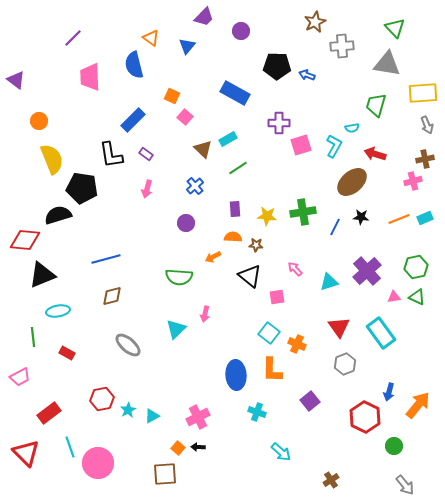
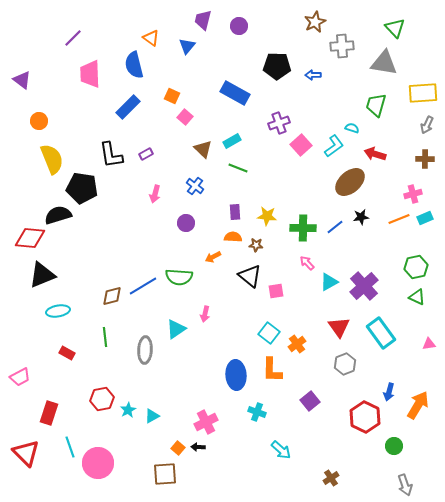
purple trapezoid at (204, 17): moved 1 px left, 3 px down; rotated 150 degrees clockwise
purple circle at (241, 31): moved 2 px left, 5 px up
gray triangle at (387, 64): moved 3 px left, 1 px up
blue arrow at (307, 75): moved 6 px right; rotated 21 degrees counterclockwise
pink trapezoid at (90, 77): moved 3 px up
purple triangle at (16, 80): moved 6 px right
blue rectangle at (133, 120): moved 5 px left, 13 px up
purple cross at (279, 123): rotated 20 degrees counterclockwise
gray arrow at (427, 125): rotated 48 degrees clockwise
cyan semicircle at (352, 128): rotated 152 degrees counterclockwise
cyan rectangle at (228, 139): moved 4 px right, 2 px down
pink square at (301, 145): rotated 25 degrees counterclockwise
cyan L-shape at (334, 146): rotated 25 degrees clockwise
purple rectangle at (146, 154): rotated 64 degrees counterclockwise
brown cross at (425, 159): rotated 12 degrees clockwise
green line at (238, 168): rotated 54 degrees clockwise
pink cross at (413, 181): moved 13 px down
brown ellipse at (352, 182): moved 2 px left
blue cross at (195, 186): rotated 12 degrees counterclockwise
pink arrow at (147, 189): moved 8 px right, 5 px down
purple rectangle at (235, 209): moved 3 px down
green cross at (303, 212): moved 16 px down; rotated 10 degrees clockwise
black star at (361, 217): rotated 14 degrees counterclockwise
blue line at (335, 227): rotated 24 degrees clockwise
red diamond at (25, 240): moved 5 px right, 2 px up
blue line at (106, 259): moved 37 px right, 27 px down; rotated 16 degrees counterclockwise
pink arrow at (295, 269): moved 12 px right, 6 px up
purple cross at (367, 271): moved 3 px left, 15 px down
cyan triangle at (329, 282): rotated 12 degrees counterclockwise
pink square at (277, 297): moved 1 px left, 6 px up
pink triangle at (394, 297): moved 35 px right, 47 px down
cyan triangle at (176, 329): rotated 10 degrees clockwise
green line at (33, 337): moved 72 px right
orange cross at (297, 344): rotated 30 degrees clockwise
gray ellipse at (128, 345): moved 17 px right, 5 px down; rotated 52 degrees clockwise
orange arrow at (418, 405): rotated 8 degrees counterclockwise
red rectangle at (49, 413): rotated 35 degrees counterclockwise
pink cross at (198, 417): moved 8 px right, 5 px down
cyan arrow at (281, 452): moved 2 px up
brown cross at (331, 480): moved 2 px up
gray arrow at (405, 485): rotated 20 degrees clockwise
